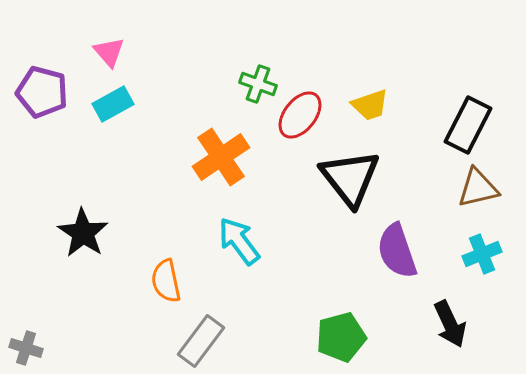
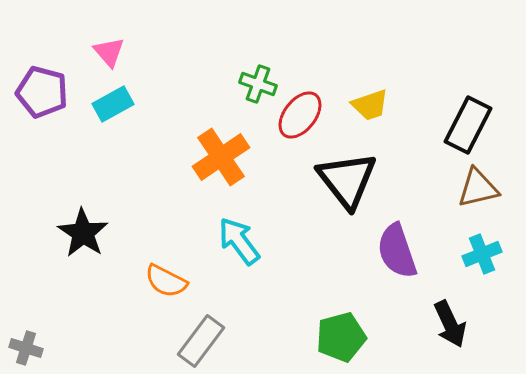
black triangle: moved 3 px left, 2 px down
orange semicircle: rotated 51 degrees counterclockwise
